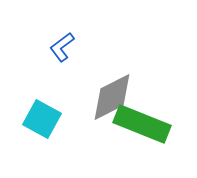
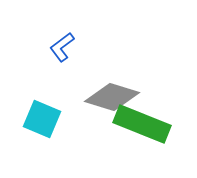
gray diamond: rotated 44 degrees clockwise
cyan square: rotated 6 degrees counterclockwise
